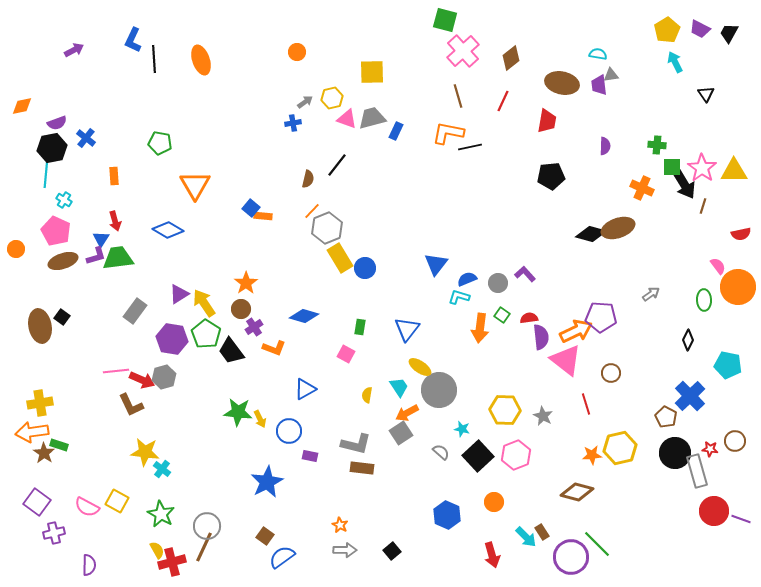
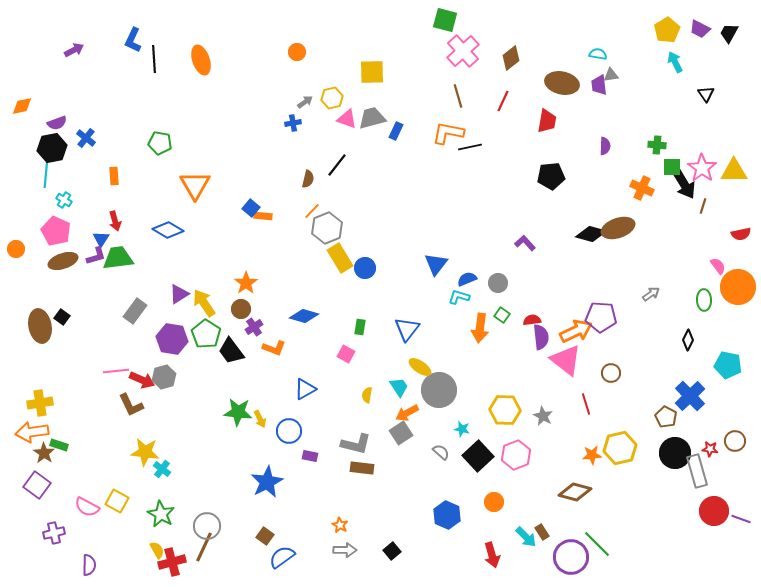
purple L-shape at (525, 274): moved 31 px up
red semicircle at (529, 318): moved 3 px right, 2 px down
brown diamond at (577, 492): moved 2 px left
purple square at (37, 502): moved 17 px up
